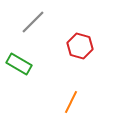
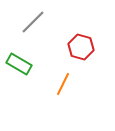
red hexagon: moved 1 px right, 1 px down
orange line: moved 8 px left, 18 px up
